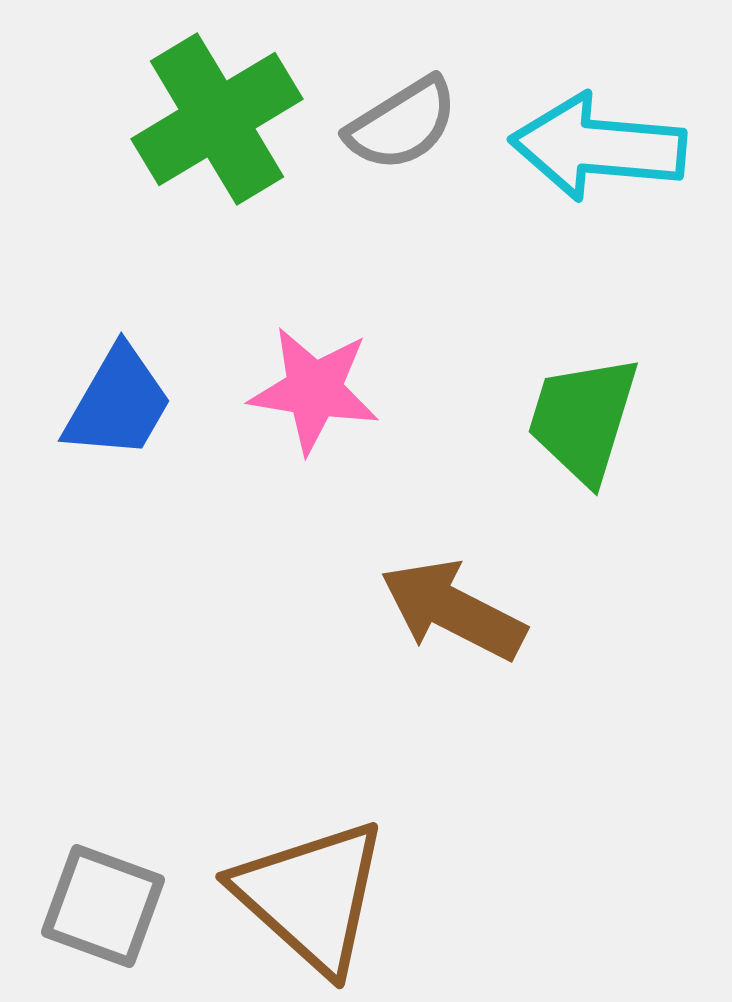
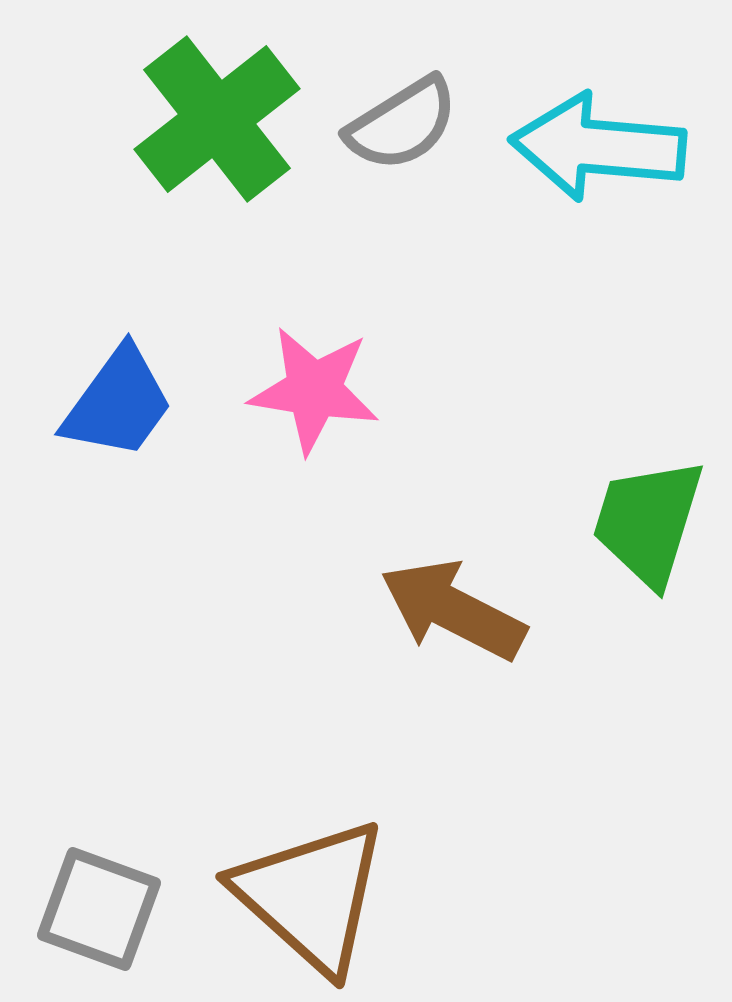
green cross: rotated 7 degrees counterclockwise
blue trapezoid: rotated 6 degrees clockwise
green trapezoid: moved 65 px right, 103 px down
gray square: moved 4 px left, 3 px down
